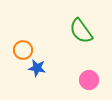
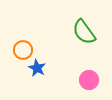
green semicircle: moved 3 px right, 1 px down
blue star: rotated 18 degrees clockwise
